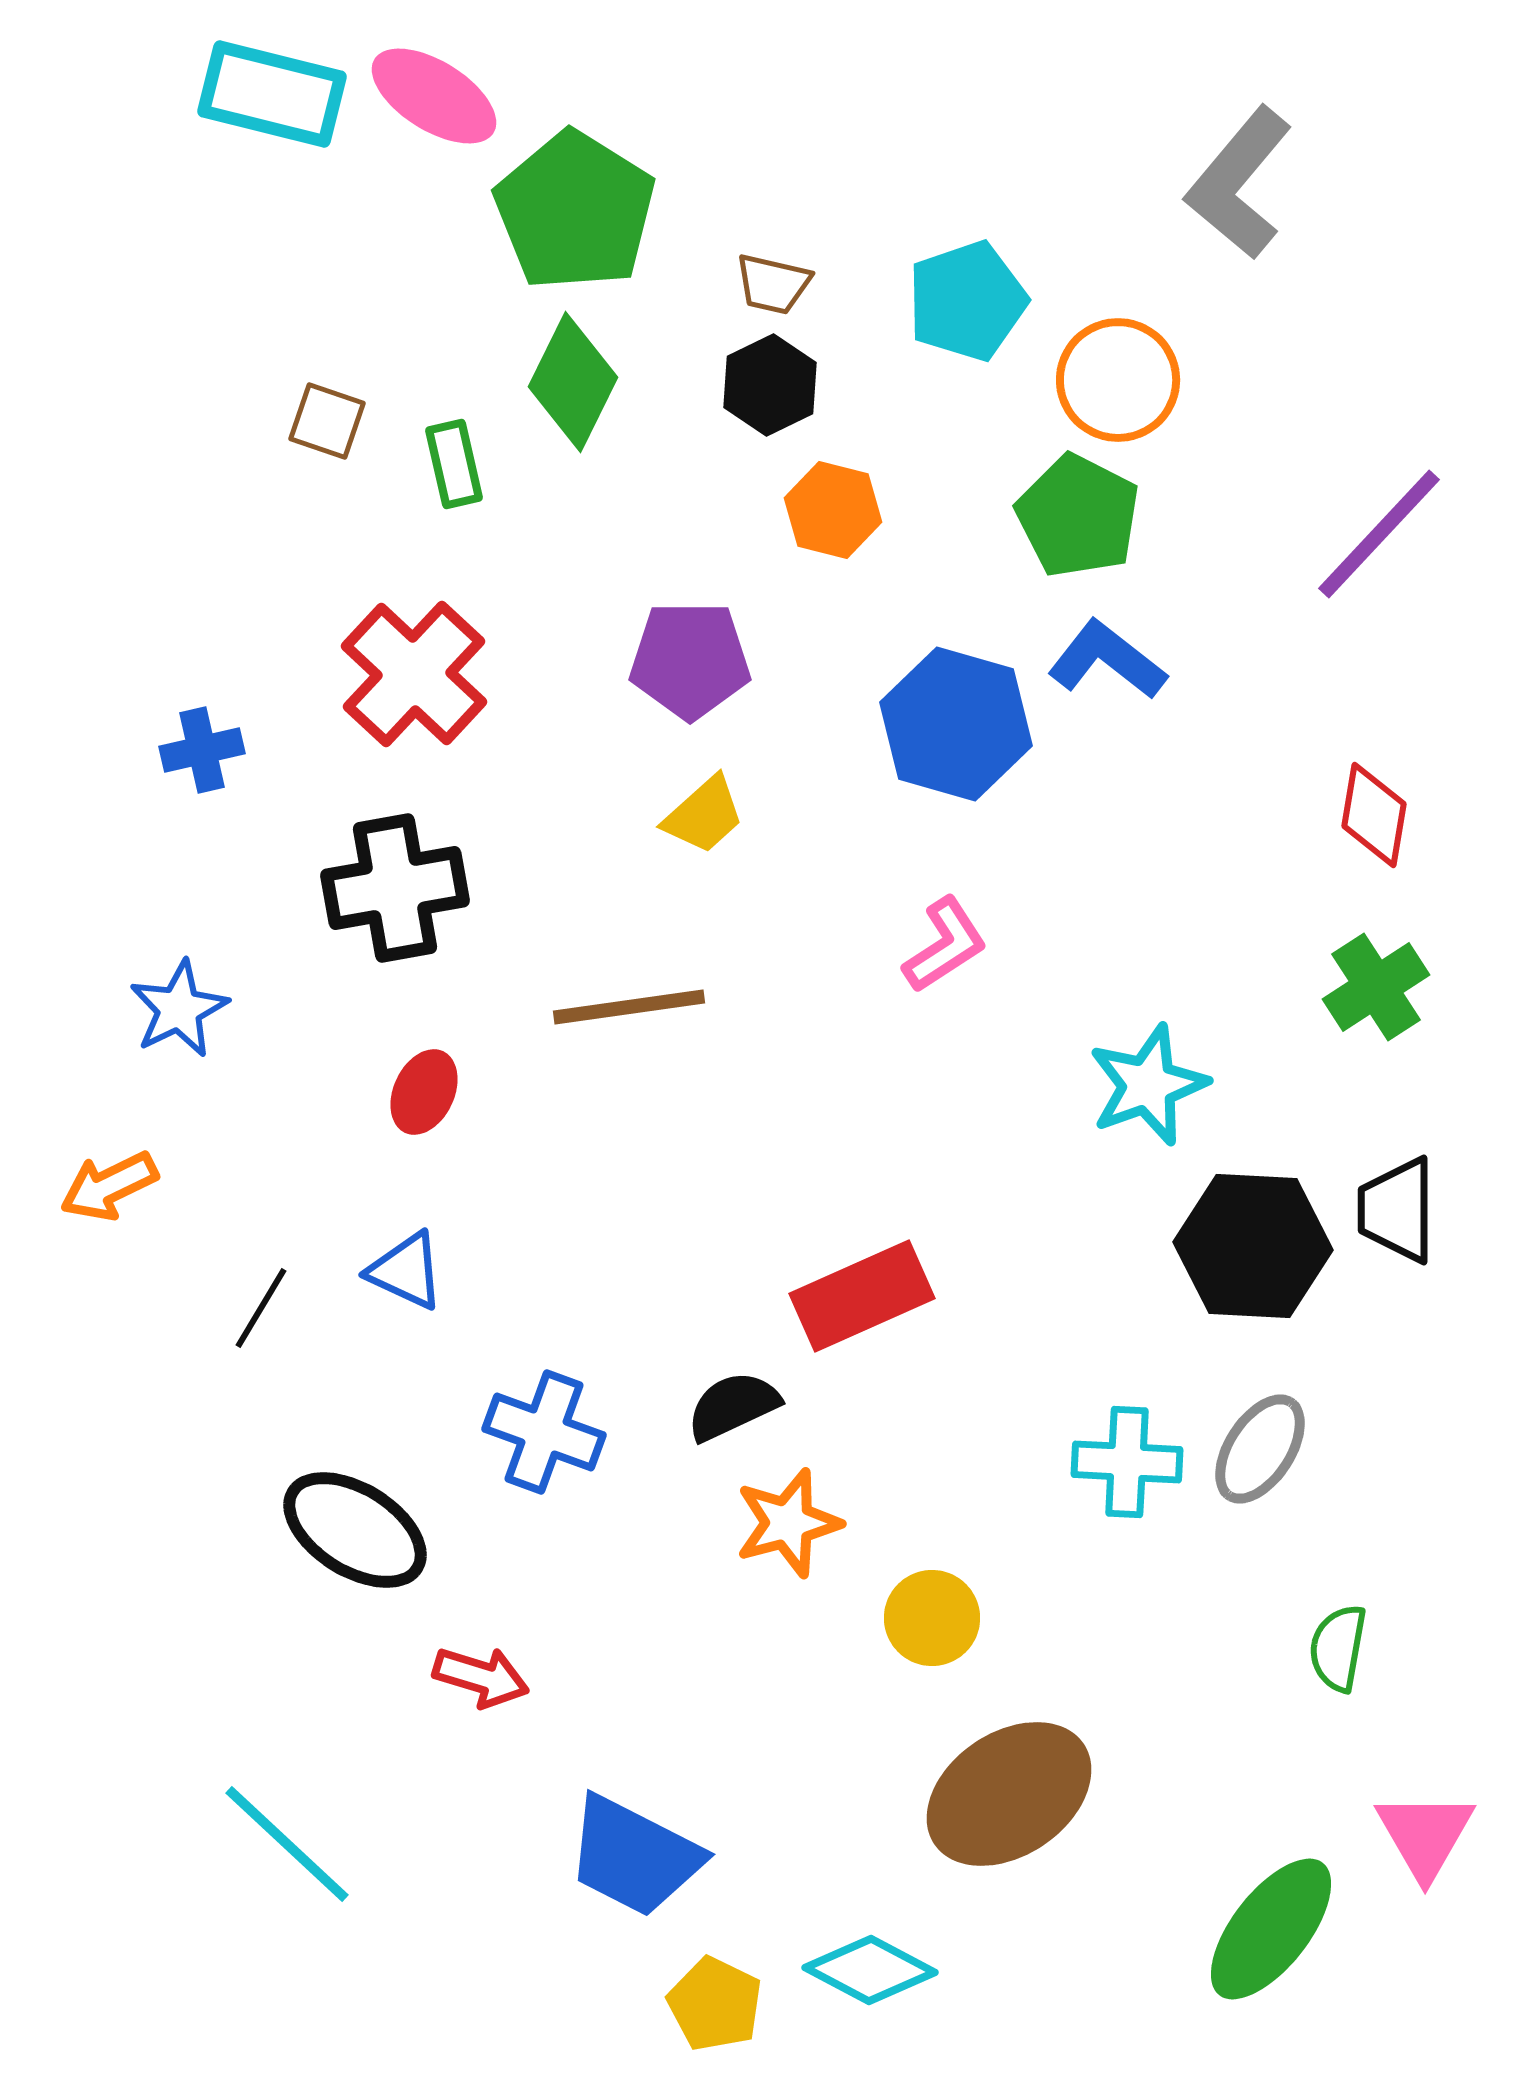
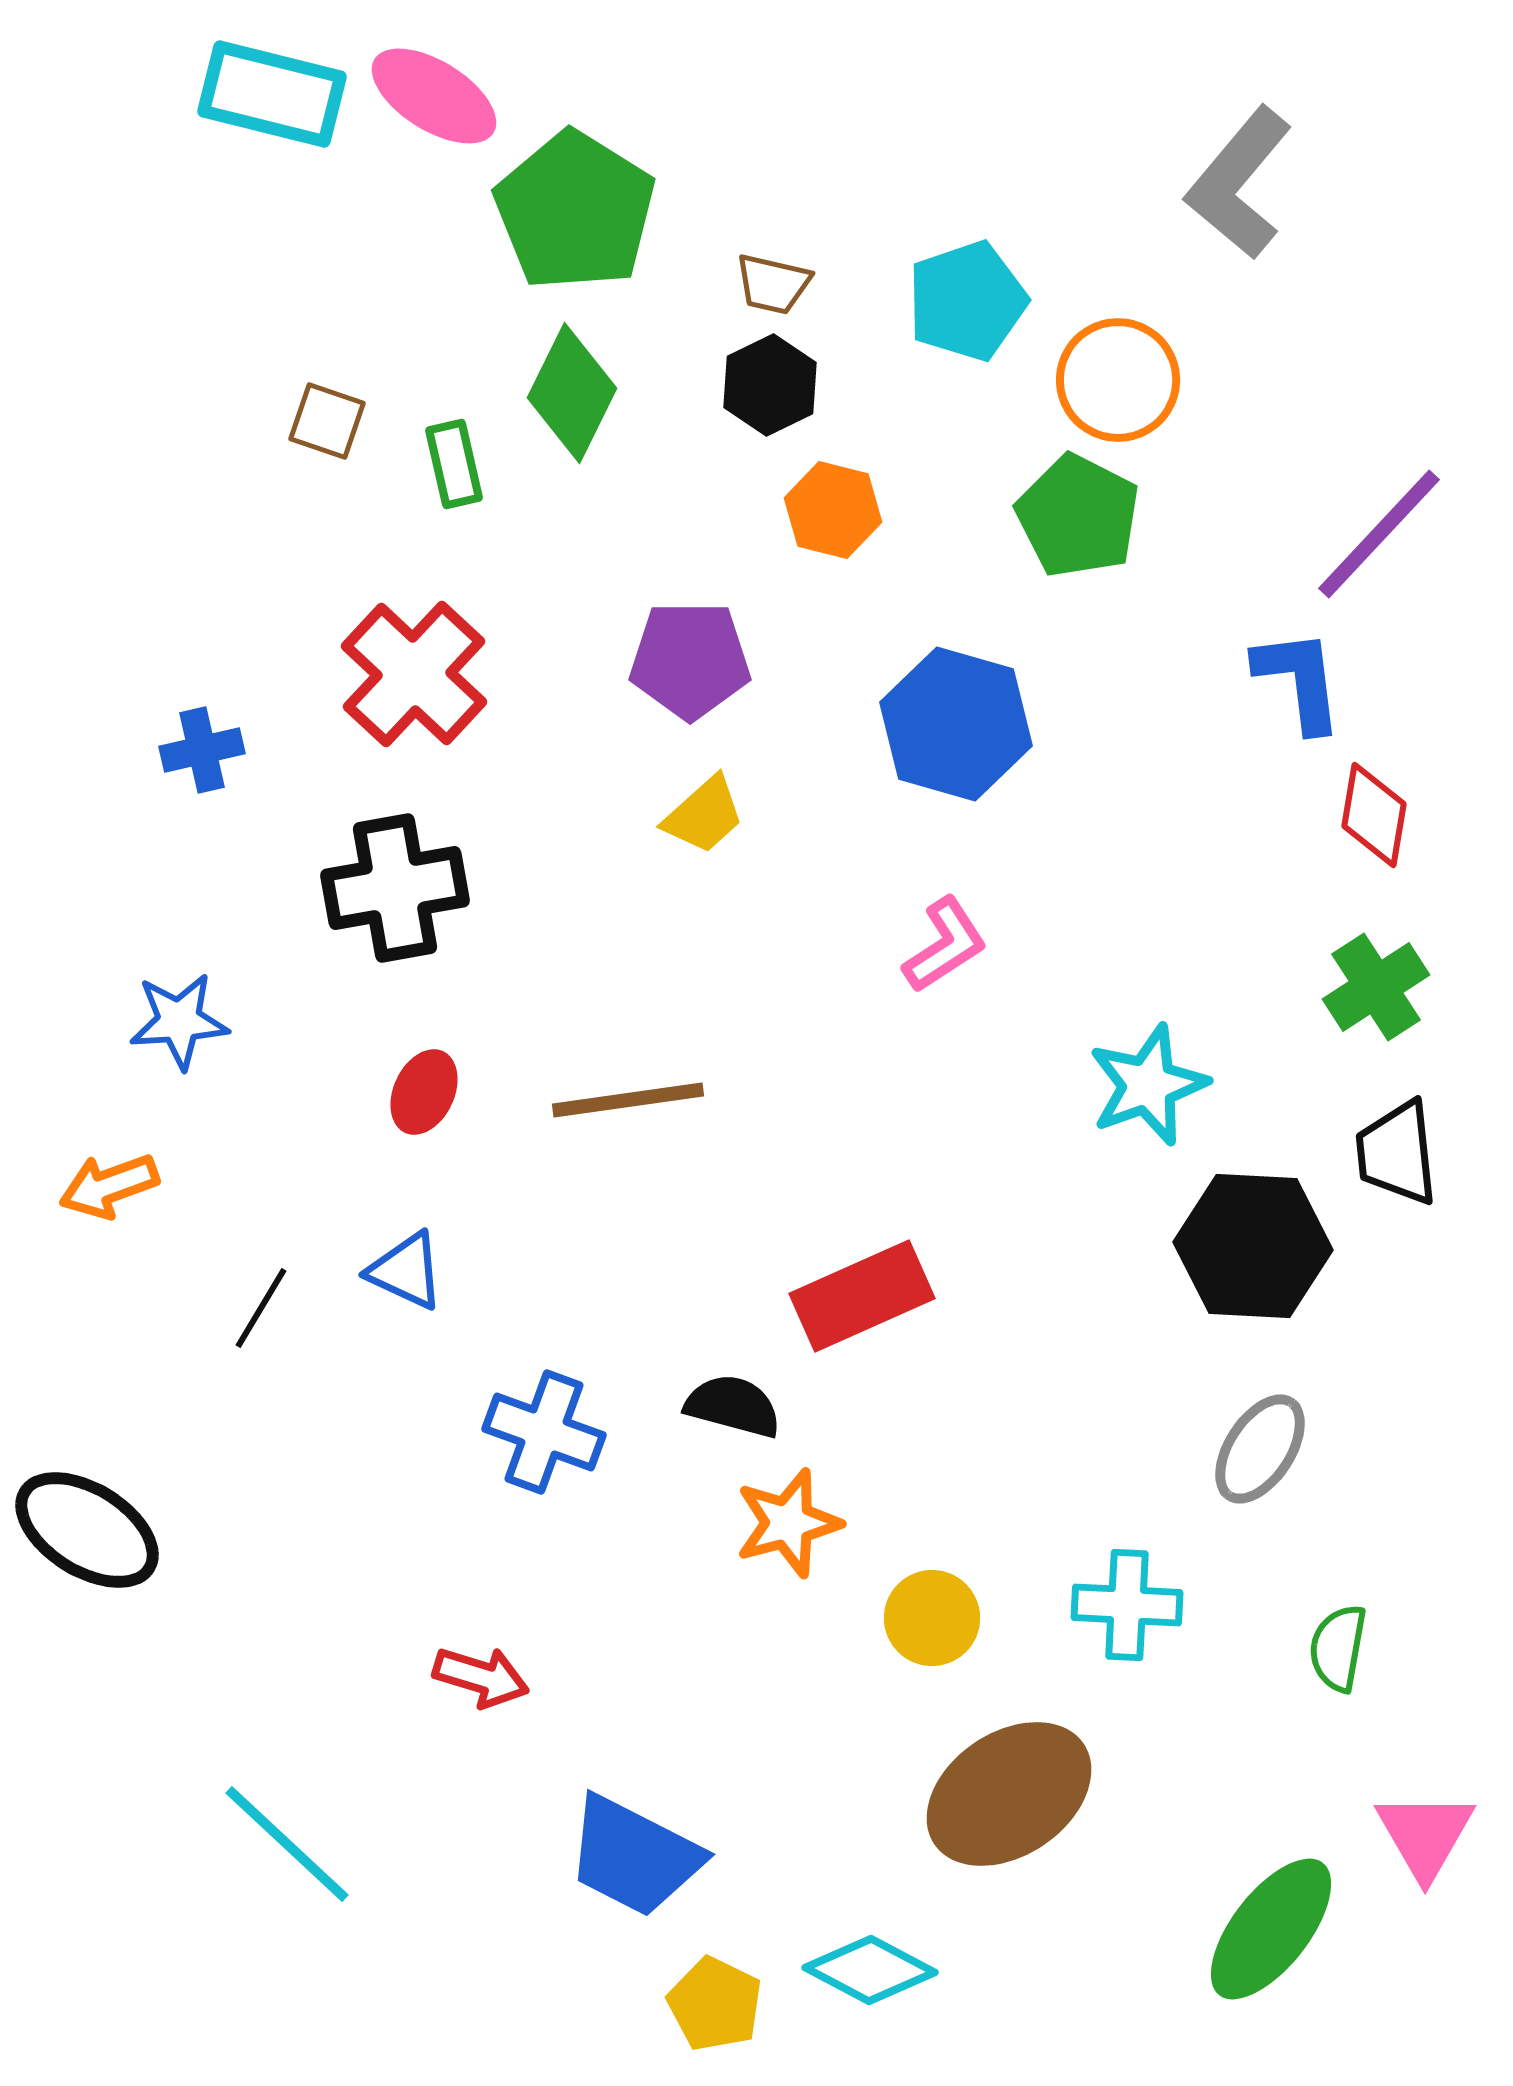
green diamond at (573, 382): moved 1 px left, 11 px down
blue L-shape at (1107, 660): moved 192 px right, 20 px down; rotated 45 degrees clockwise
brown line at (629, 1007): moved 1 px left, 93 px down
blue star at (179, 1009): moved 12 px down; rotated 22 degrees clockwise
orange arrow at (109, 1186): rotated 6 degrees clockwise
black trapezoid at (1397, 1210): moved 57 px up; rotated 6 degrees counterclockwise
black semicircle at (733, 1406): rotated 40 degrees clockwise
cyan cross at (1127, 1462): moved 143 px down
black ellipse at (355, 1530): moved 268 px left
